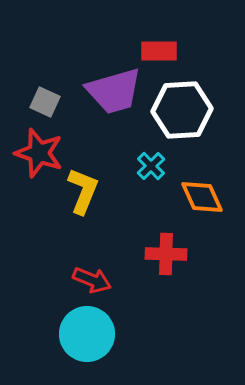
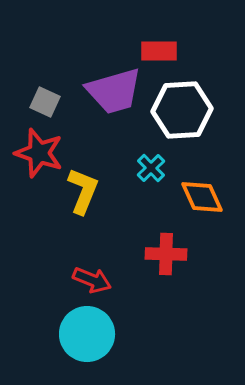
cyan cross: moved 2 px down
